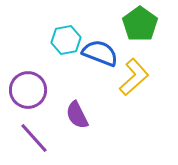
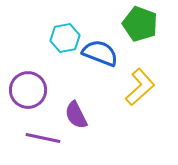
green pentagon: rotated 16 degrees counterclockwise
cyan hexagon: moved 1 px left, 2 px up
yellow L-shape: moved 6 px right, 10 px down
purple semicircle: moved 1 px left
purple line: moved 9 px right; rotated 36 degrees counterclockwise
